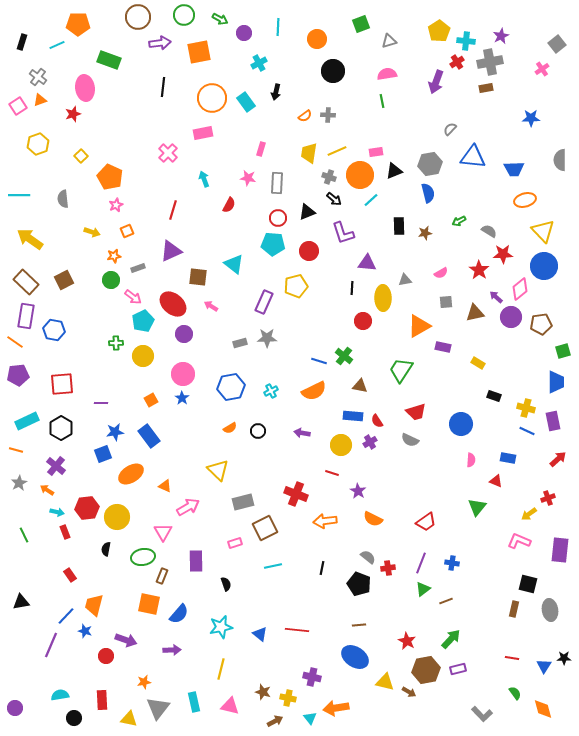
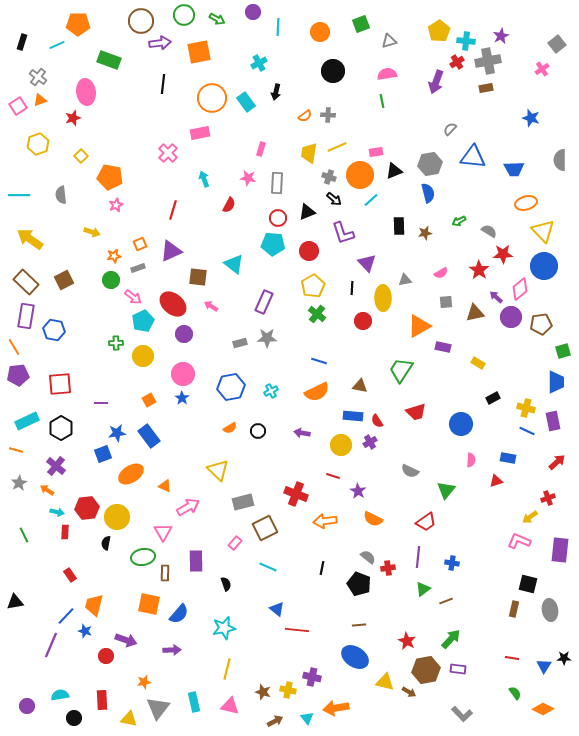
brown circle at (138, 17): moved 3 px right, 4 px down
green arrow at (220, 19): moved 3 px left
purple circle at (244, 33): moved 9 px right, 21 px up
orange circle at (317, 39): moved 3 px right, 7 px up
gray cross at (490, 62): moved 2 px left, 1 px up
black line at (163, 87): moved 3 px up
pink ellipse at (85, 88): moved 1 px right, 4 px down
red star at (73, 114): moved 4 px down
blue star at (531, 118): rotated 18 degrees clockwise
pink rectangle at (203, 133): moved 3 px left
yellow line at (337, 151): moved 4 px up
orange pentagon at (110, 177): rotated 15 degrees counterclockwise
gray semicircle at (63, 199): moved 2 px left, 4 px up
orange ellipse at (525, 200): moved 1 px right, 3 px down
orange square at (127, 231): moved 13 px right, 13 px down
purple triangle at (367, 263): rotated 42 degrees clockwise
yellow pentagon at (296, 286): moved 17 px right; rotated 15 degrees counterclockwise
orange line at (15, 342): moved 1 px left, 5 px down; rotated 24 degrees clockwise
green cross at (344, 356): moved 27 px left, 42 px up
red square at (62, 384): moved 2 px left
orange semicircle at (314, 391): moved 3 px right, 1 px down
black rectangle at (494, 396): moved 1 px left, 2 px down; rotated 48 degrees counterclockwise
orange square at (151, 400): moved 2 px left
blue star at (115, 432): moved 2 px right, 1 px down
gray semicircle at (410, 440): moved 31 px down
red arrow at (558, 459): moved 1 px left, 3 px down
red line at (332, 473): moved 1 px right, 3 px down
red triangle at (496, 481): rotated 40 degrees counterclockwise
green triangle at (477, 507): moved 31 px left, 17 px up
yellow arrow at (529, 514): moved 1 px right, 3 px down
red rectangle at (65, 532): rotated 24 degrees clockwise
pink rectangle at (235, 543): rotated 32 degrees counterclockwise
black semicircle at (106, 549): moved 6 px up
purple line at (421, 563): moved 3 px left, 6 px up; rotated 15 degrees counterclockwise
cyan line at (273, 566): moved 5 px left, 1 px down; rotated 36 degrees clockwise
brown rectangle at (162, 576): moved 3 px right, 3 px up; rotated 21 degrees counterclockwise
black triangle at (21, 602): moved 6 px left
cyan star at (221, 627): moved 3 px right, 1 px down
blue triangle at (260, 634): moved 17 px right, 25 px up
yellow line at (221, 669): moved 6 px right
purple rectangle at (458, 669): rotated 21 degrees clockwise
yellow cross at (288, 698): moved 8 px up
purple circle at (15, 708): moved 12 px right, 2 px up
orange diamond at (543, 709): rotated 50 degrees counterclockwise
gray L-shape at (482, 714): moved 20 px left
cyan triangle at (310, 718): moved 3 px left
